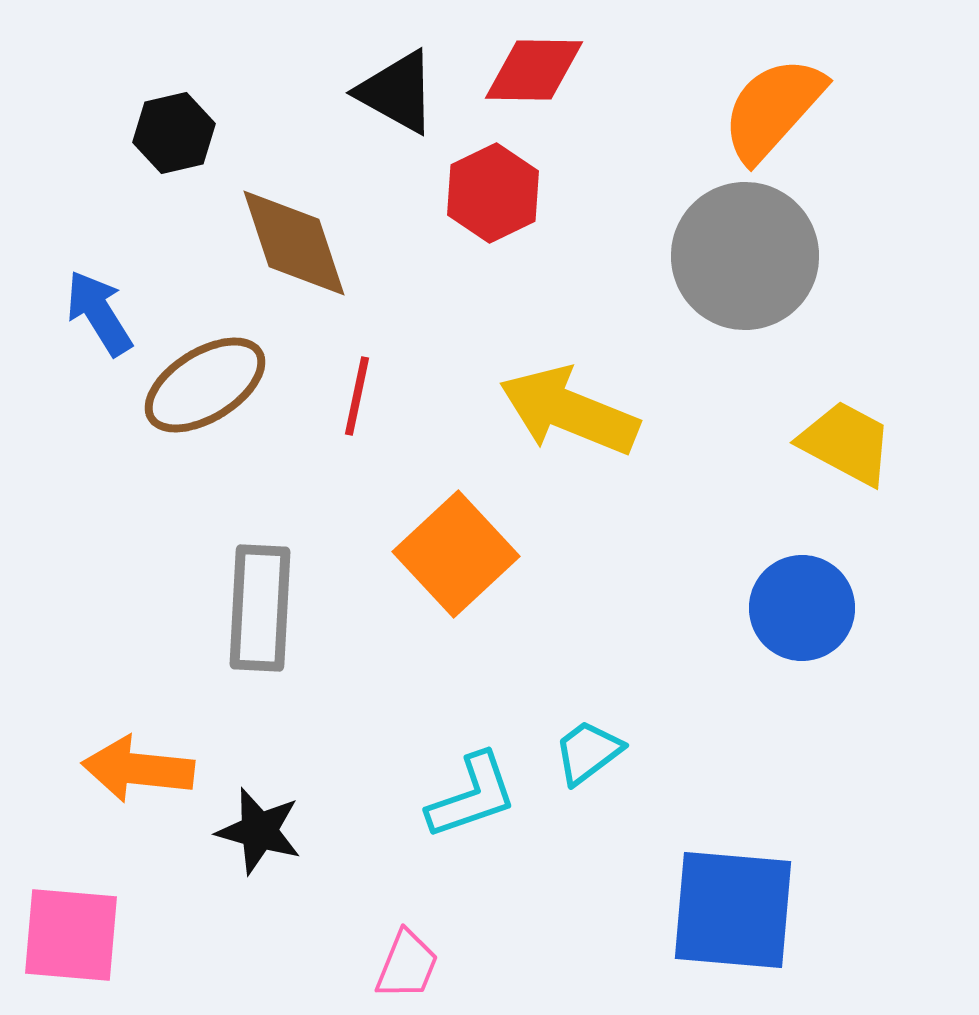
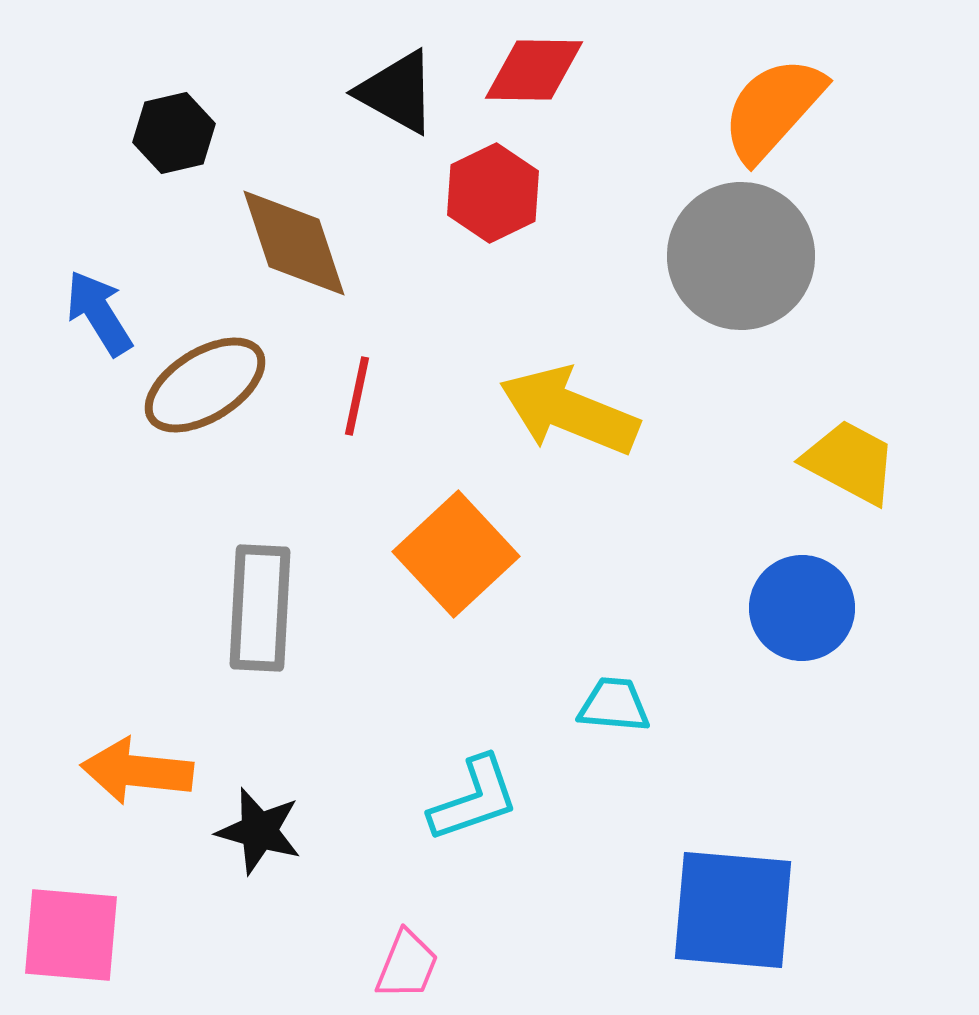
gray circle: moved 4 px left
yellow trapezoid: moved 4 px right, 19 px down
cyan trapezoid: moved 26 px right, 47 px up; rotated 42 degrees clockwise
orange arrow: moved 1 px left, 2 px down
cyan L-shape: moved 2 px right, 3 px down
